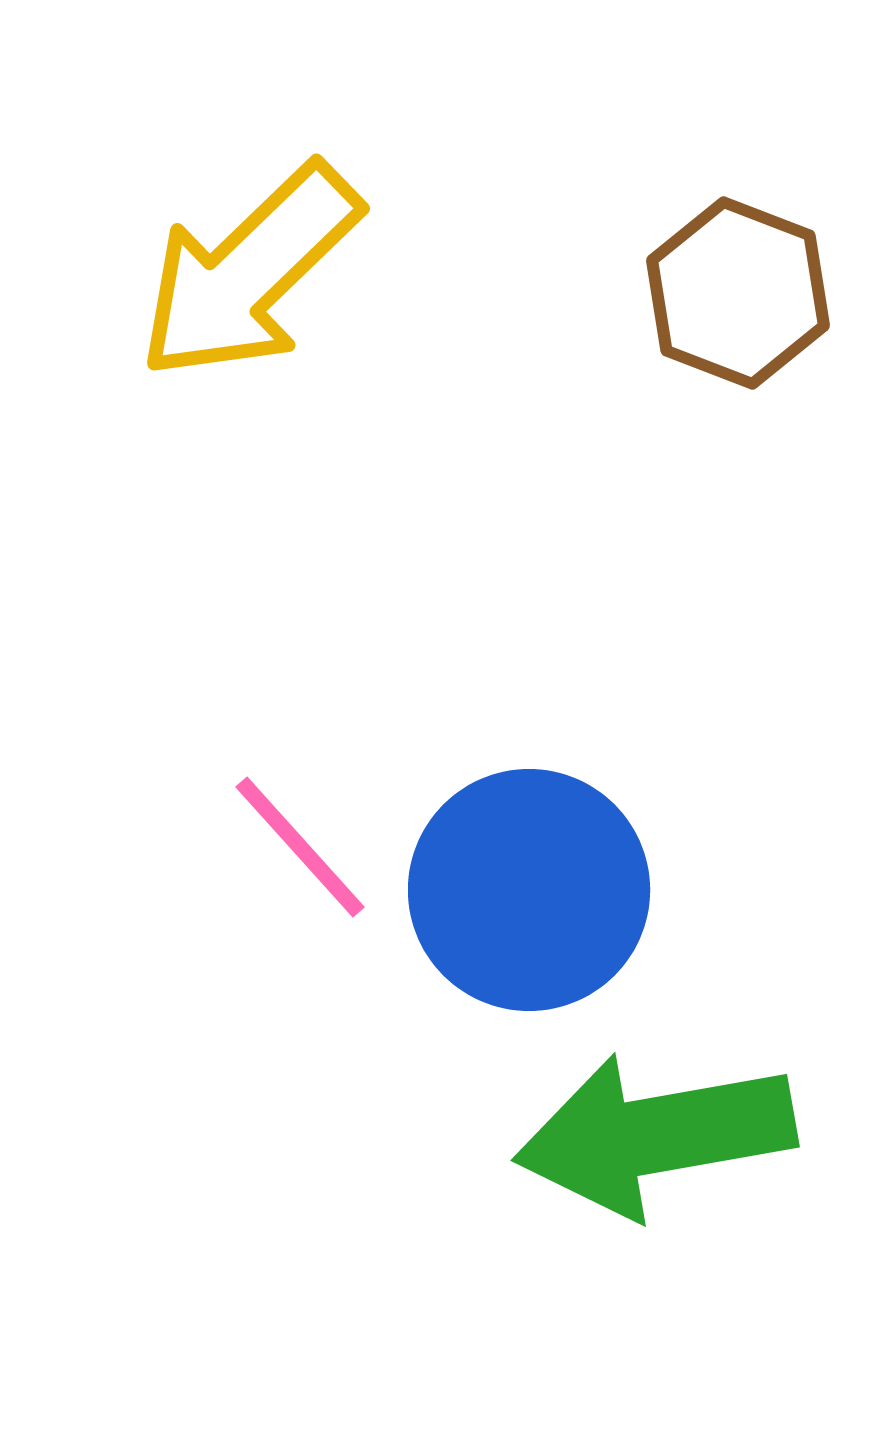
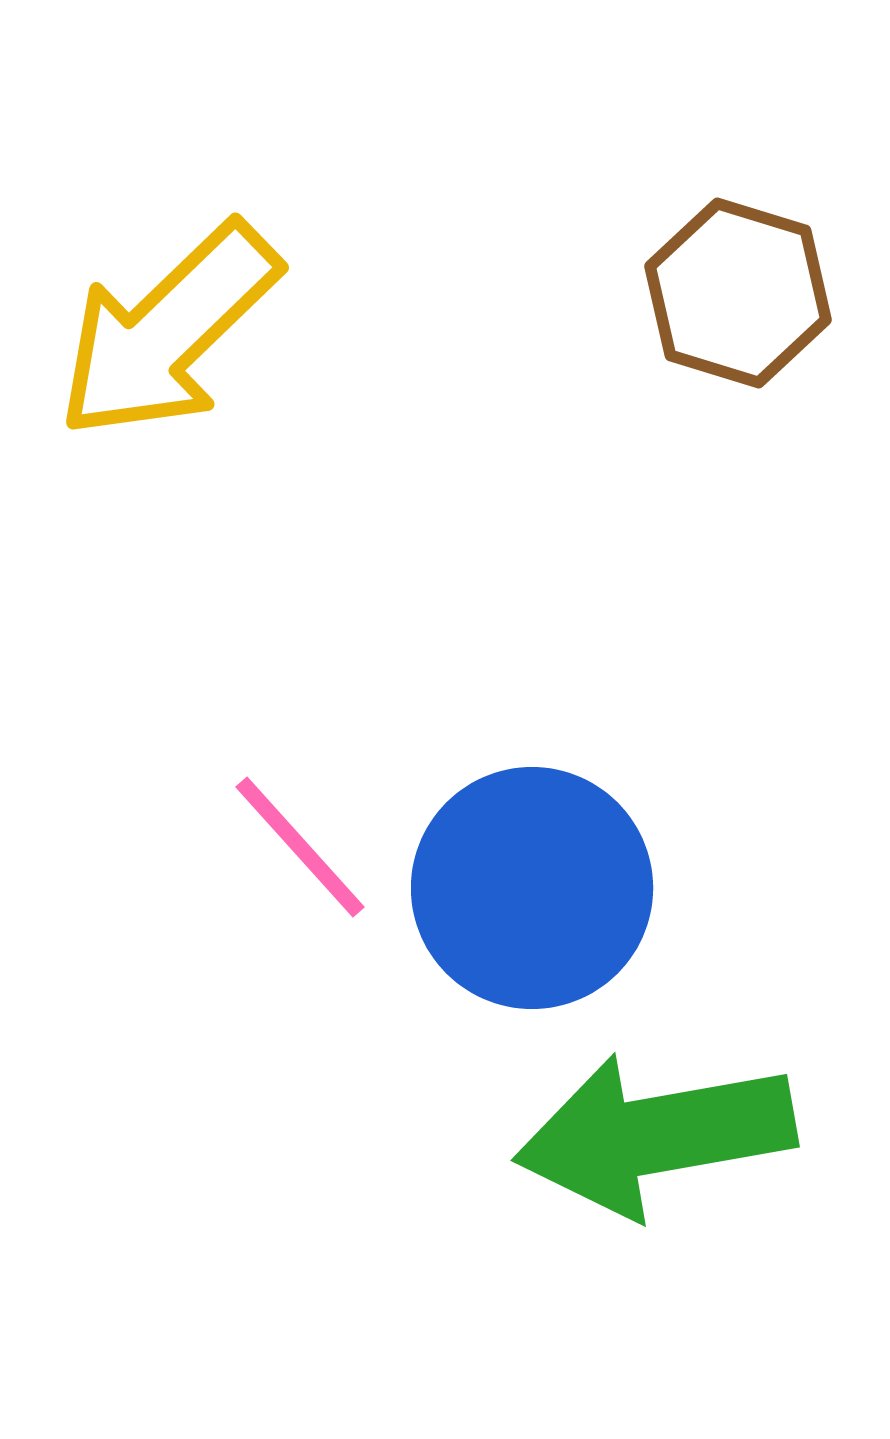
yellow arrow: moved 81 px left, 59 px down
brown hexagon: rotated 4 degrees counterclockwise
blue circle: moved 3 px right, 2 px up
